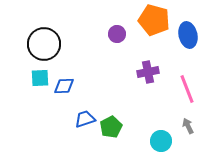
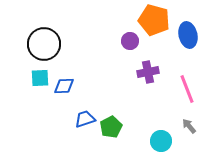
purple circle: moved 13 px right, 7 px down
gray arrow: moved 1 px right; rotated 14 degrees counterclockwise
